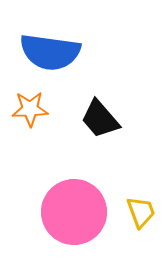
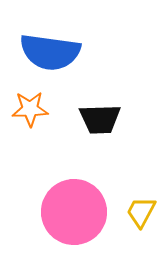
black trapezoid: rotated 51 degrees counterclockwise
yellow trapezoid: rotated 132 degrees counterclockwise
